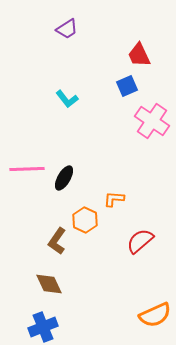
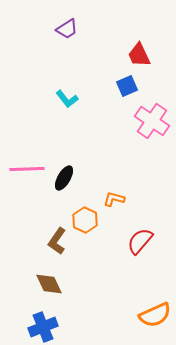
orange L-shape: rotated 10 degrees clockwise
red semicircle: rotated 8 degrees counterclockwise
